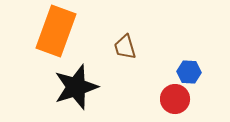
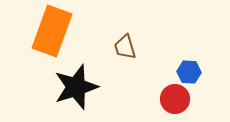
orange rectangle: moved 4 px left
